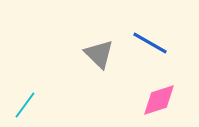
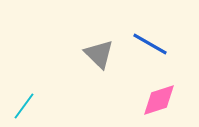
blue line: moved 1 px down
cyan line: moved 1 px left, 1 px down
